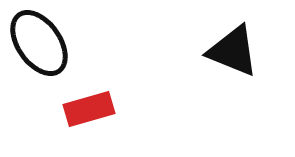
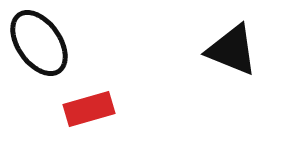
black triangle: moved 1 px left, 1 px up
